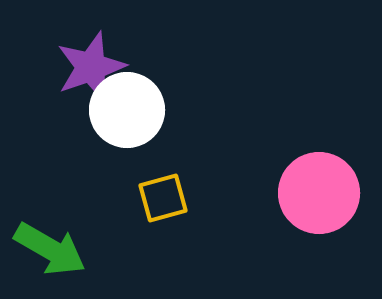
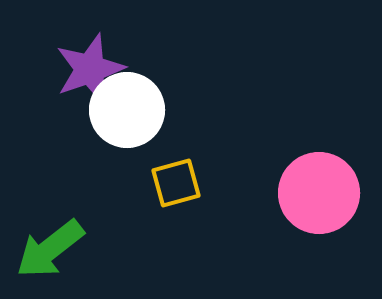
purple star: moved 1 px left, 2 px down
yellow square: moved 13 px right, 15 px up
green arrow: rotated 112 degrees clockwise
